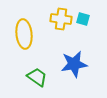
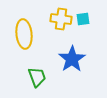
cyan square: rotated 24 degrees counterclockwise
blue star: moved 2 px left, 5 px up; rotated 24 degrees counterclockwise
green trapezoid: rotated 35 degrees clockwise
